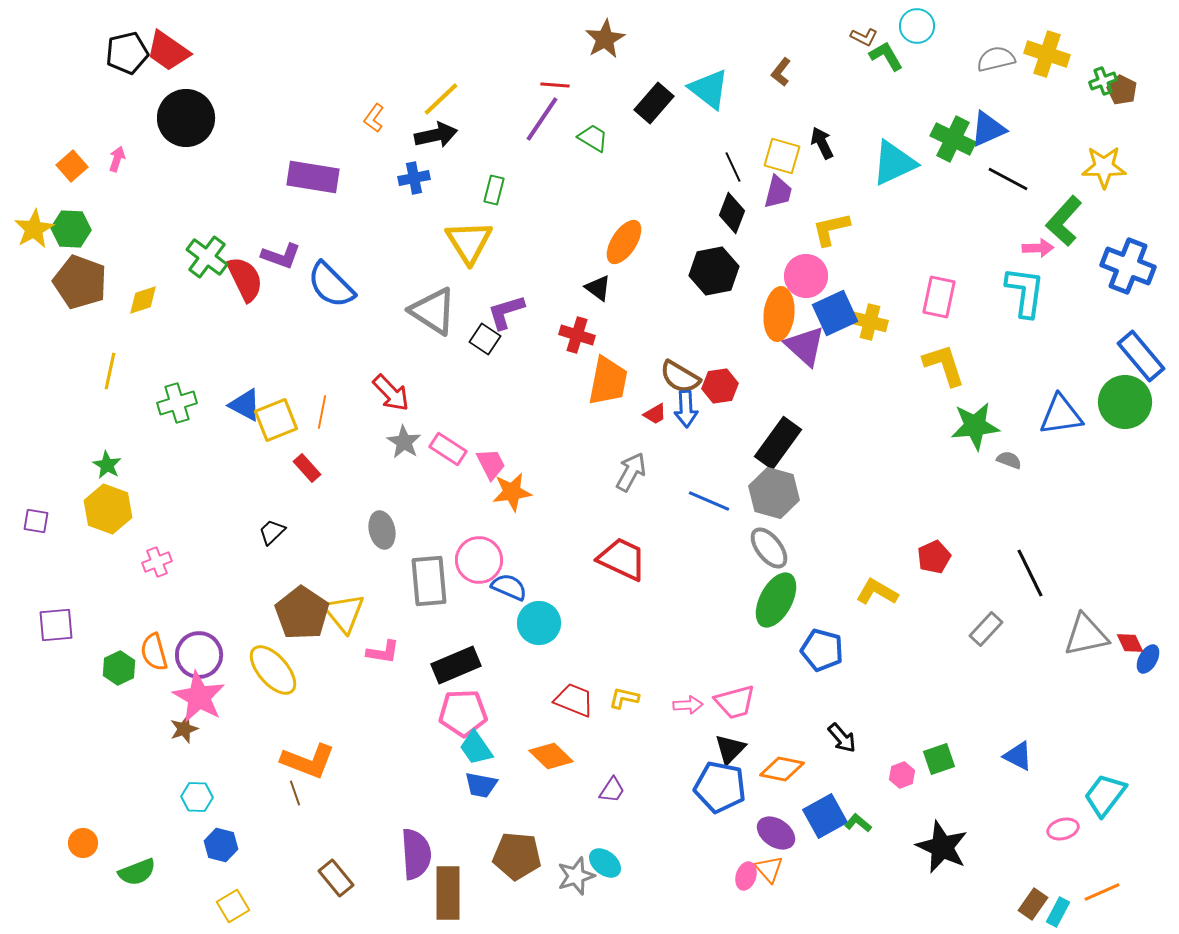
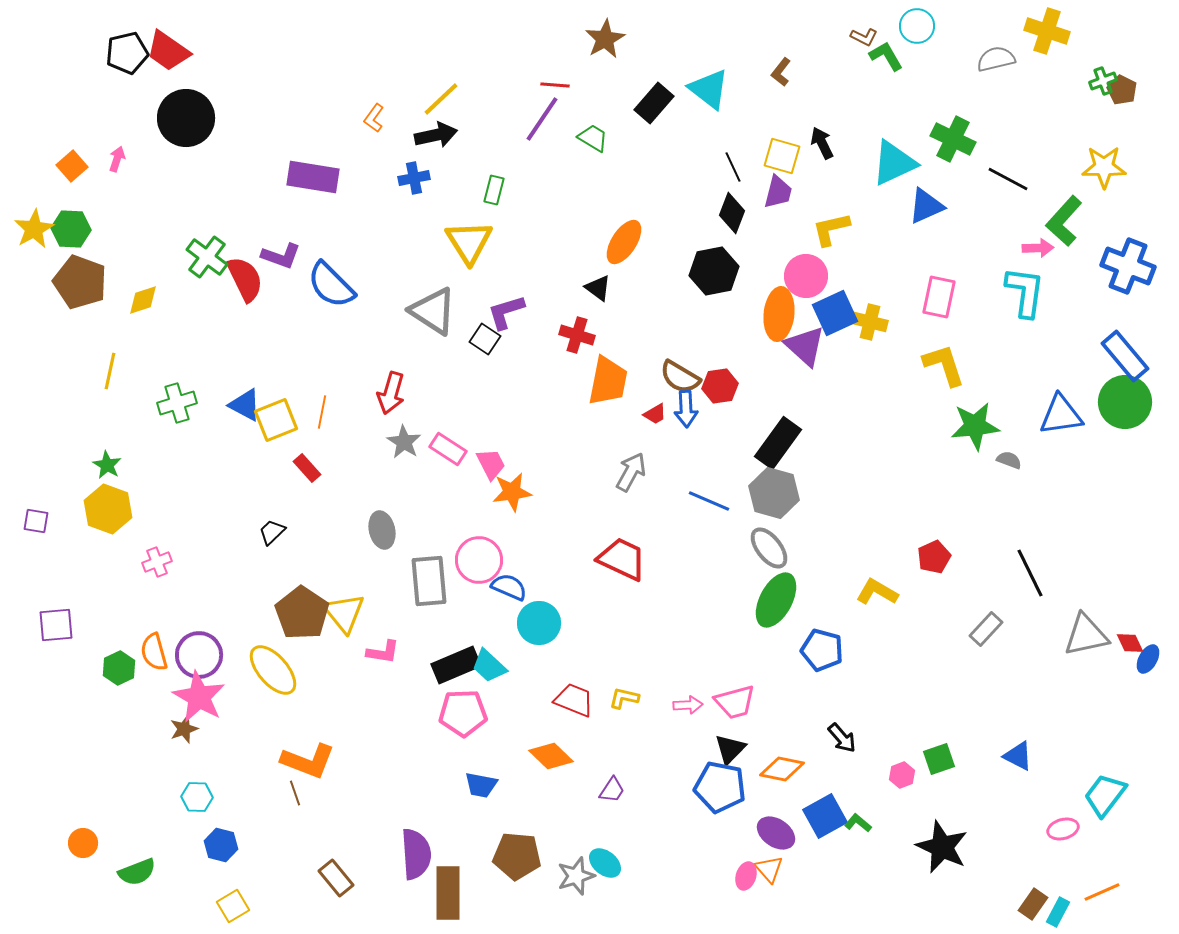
yellow cross at (1047, 54): moved 23 px up
blue triangle at (988, 129): moved 62 px left, 77 px down
blue rectangle at (1141, 356): moved 16 px left
red arrow at (391, 393): rotated 60 degrees clockwise
cyan trapezoid at (476, 748): moved 13 px right, 82 px up; rotated 12 degrees counterclockwise
